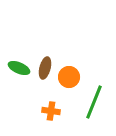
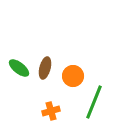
green ellipse: rotated 15 degrees clockwise
orange circle: moved 4 px right, 1 px up
orange cross: rotated 24 degrees counterclockwise
